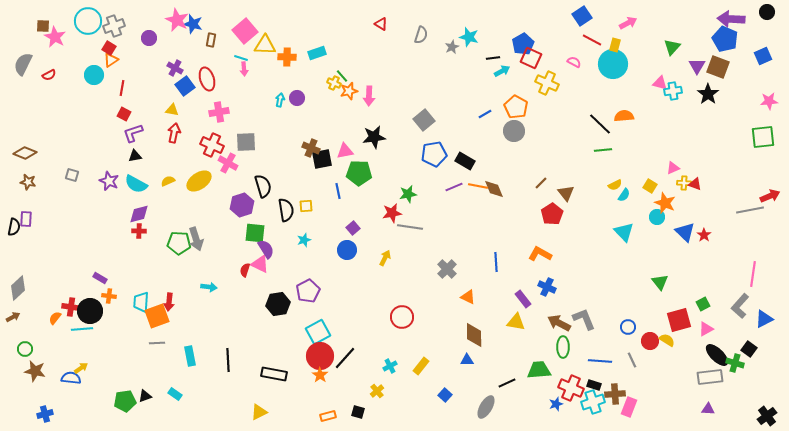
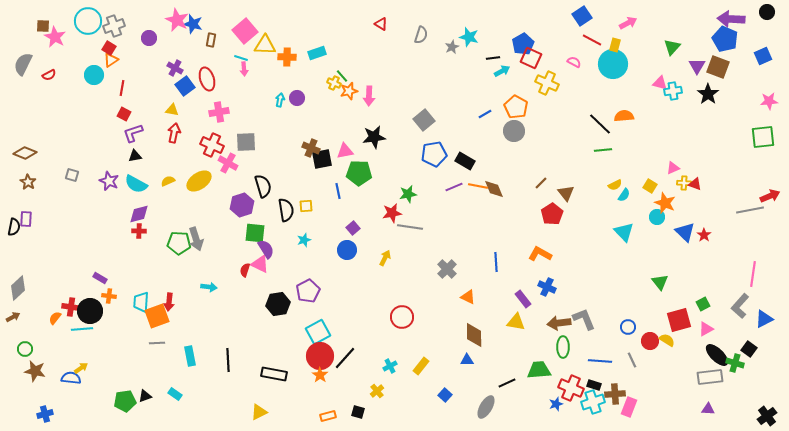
brown star at (28, 182): rotated 21 degrees clockwise
brown arrow at (559, 323): rotated 35 degrees counterclockwise
